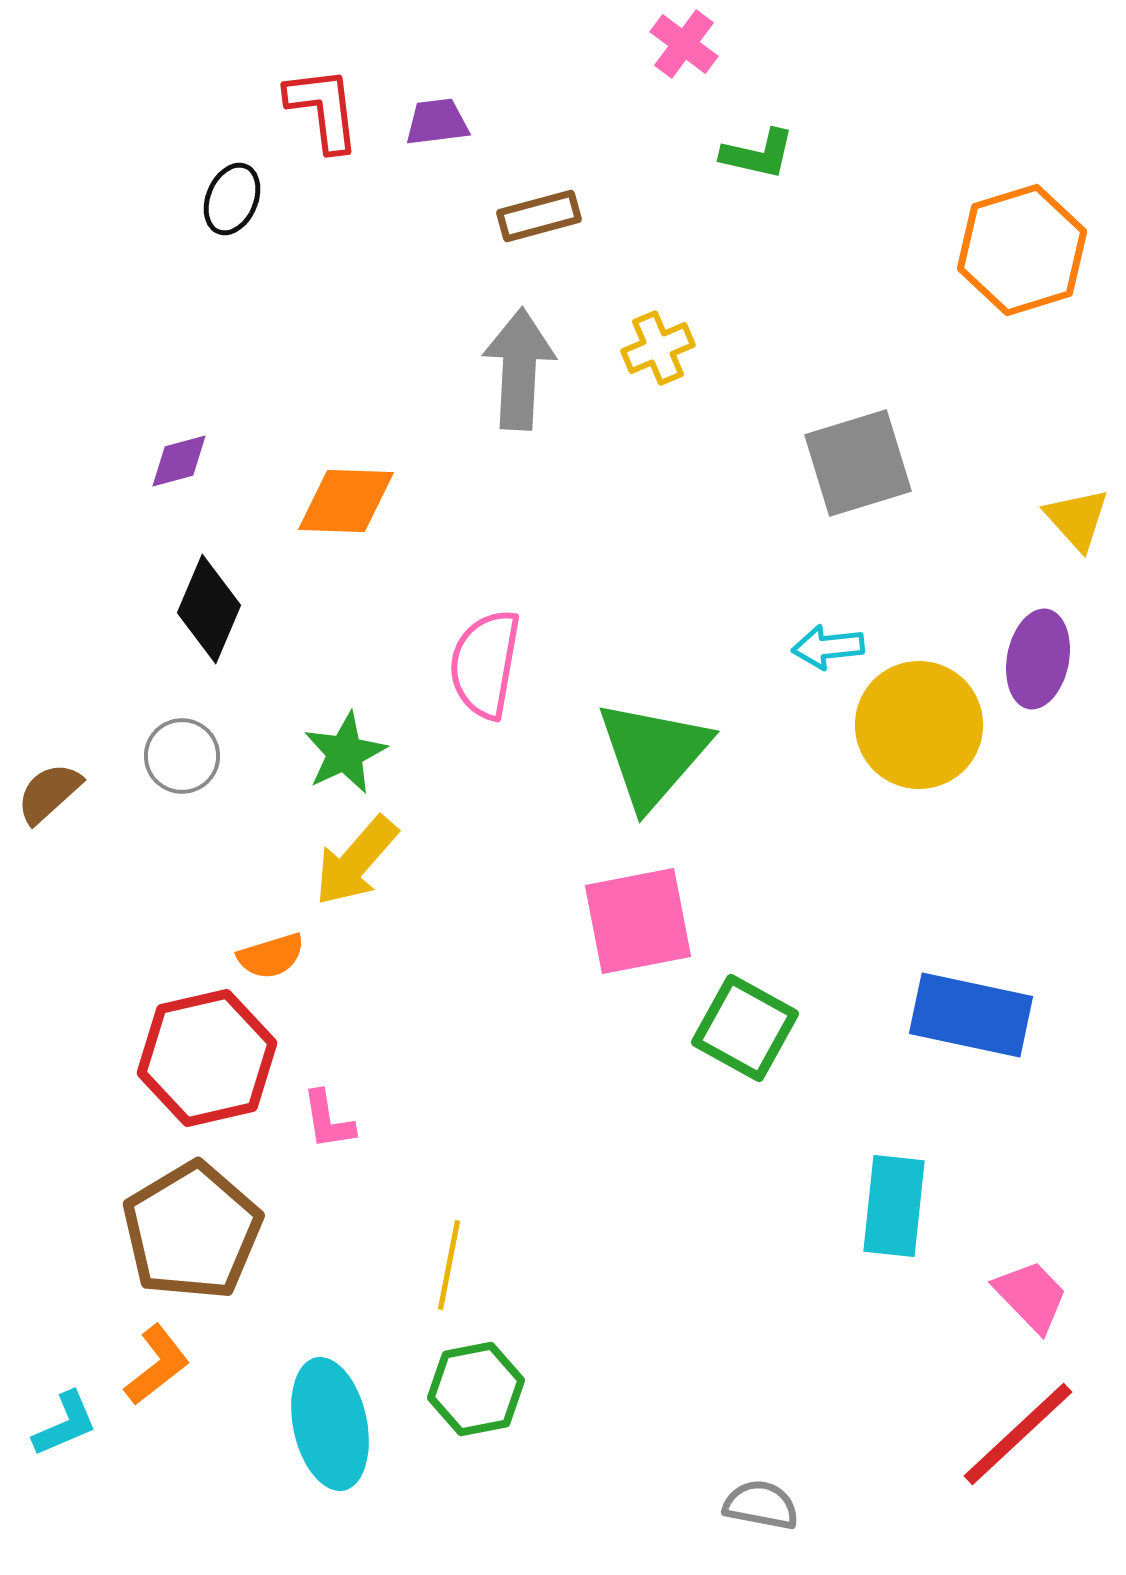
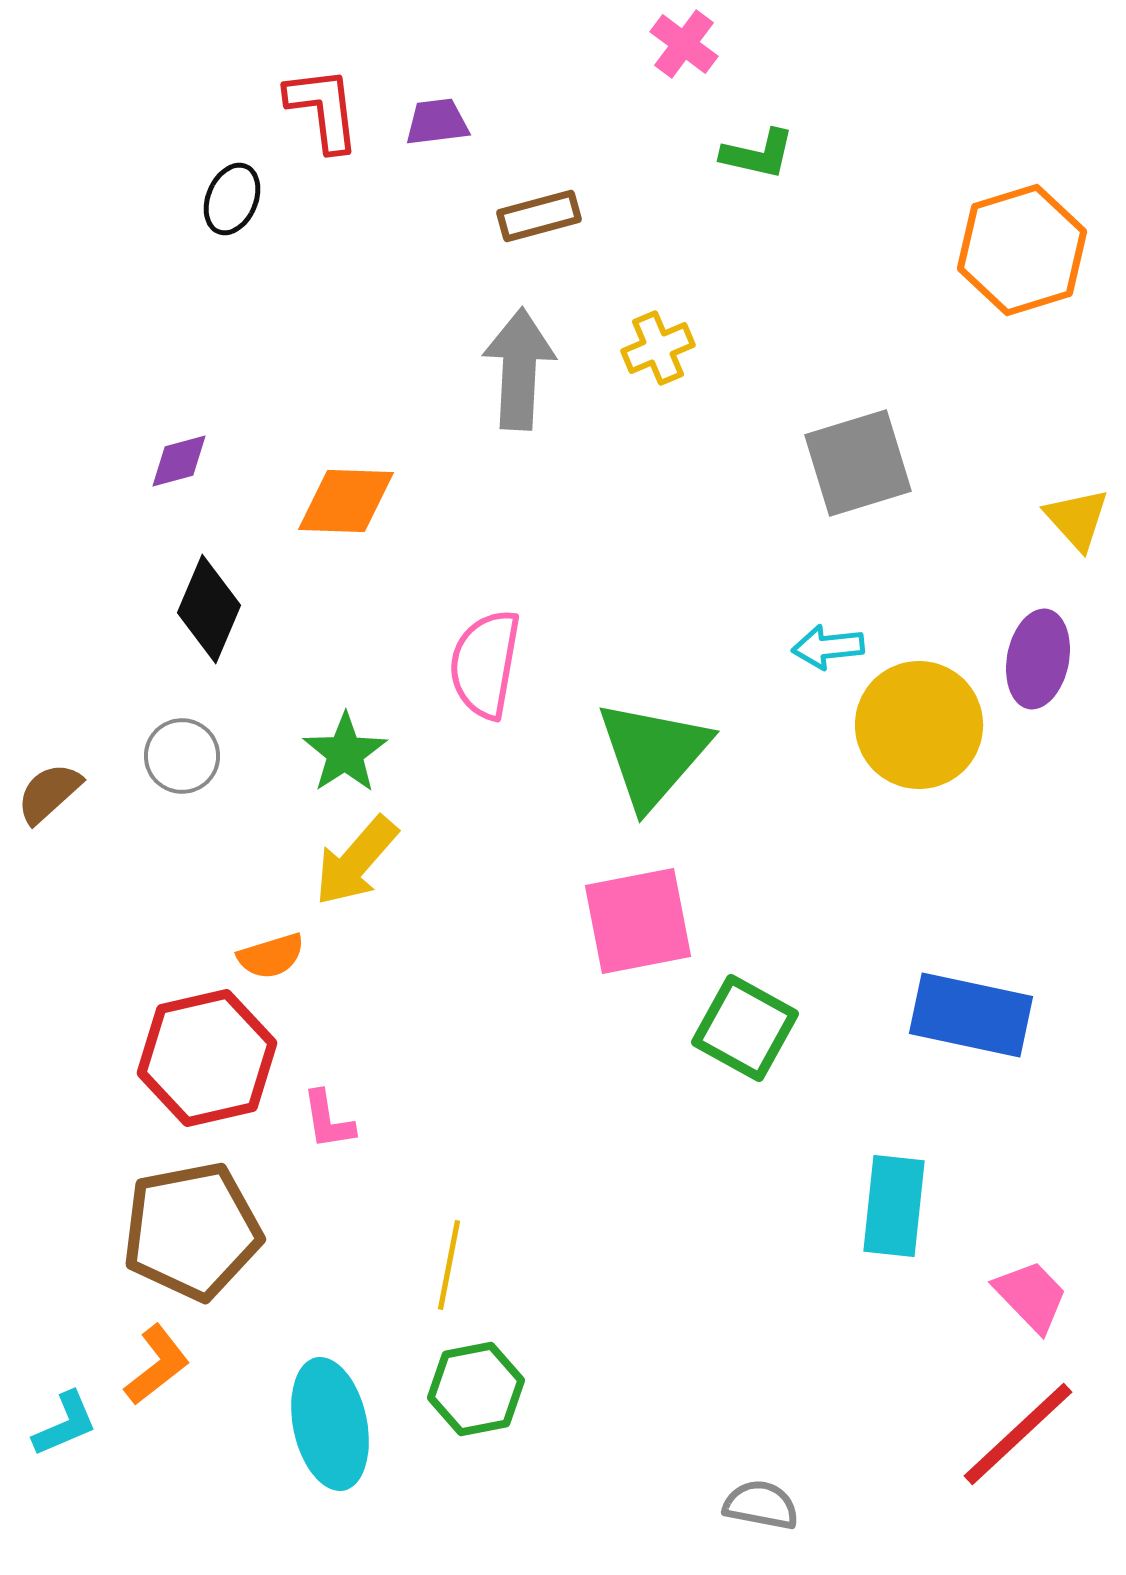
green star: rotated 8 degrees counterclockwise
brown pentagon: rotated 20 degrees clockwise
